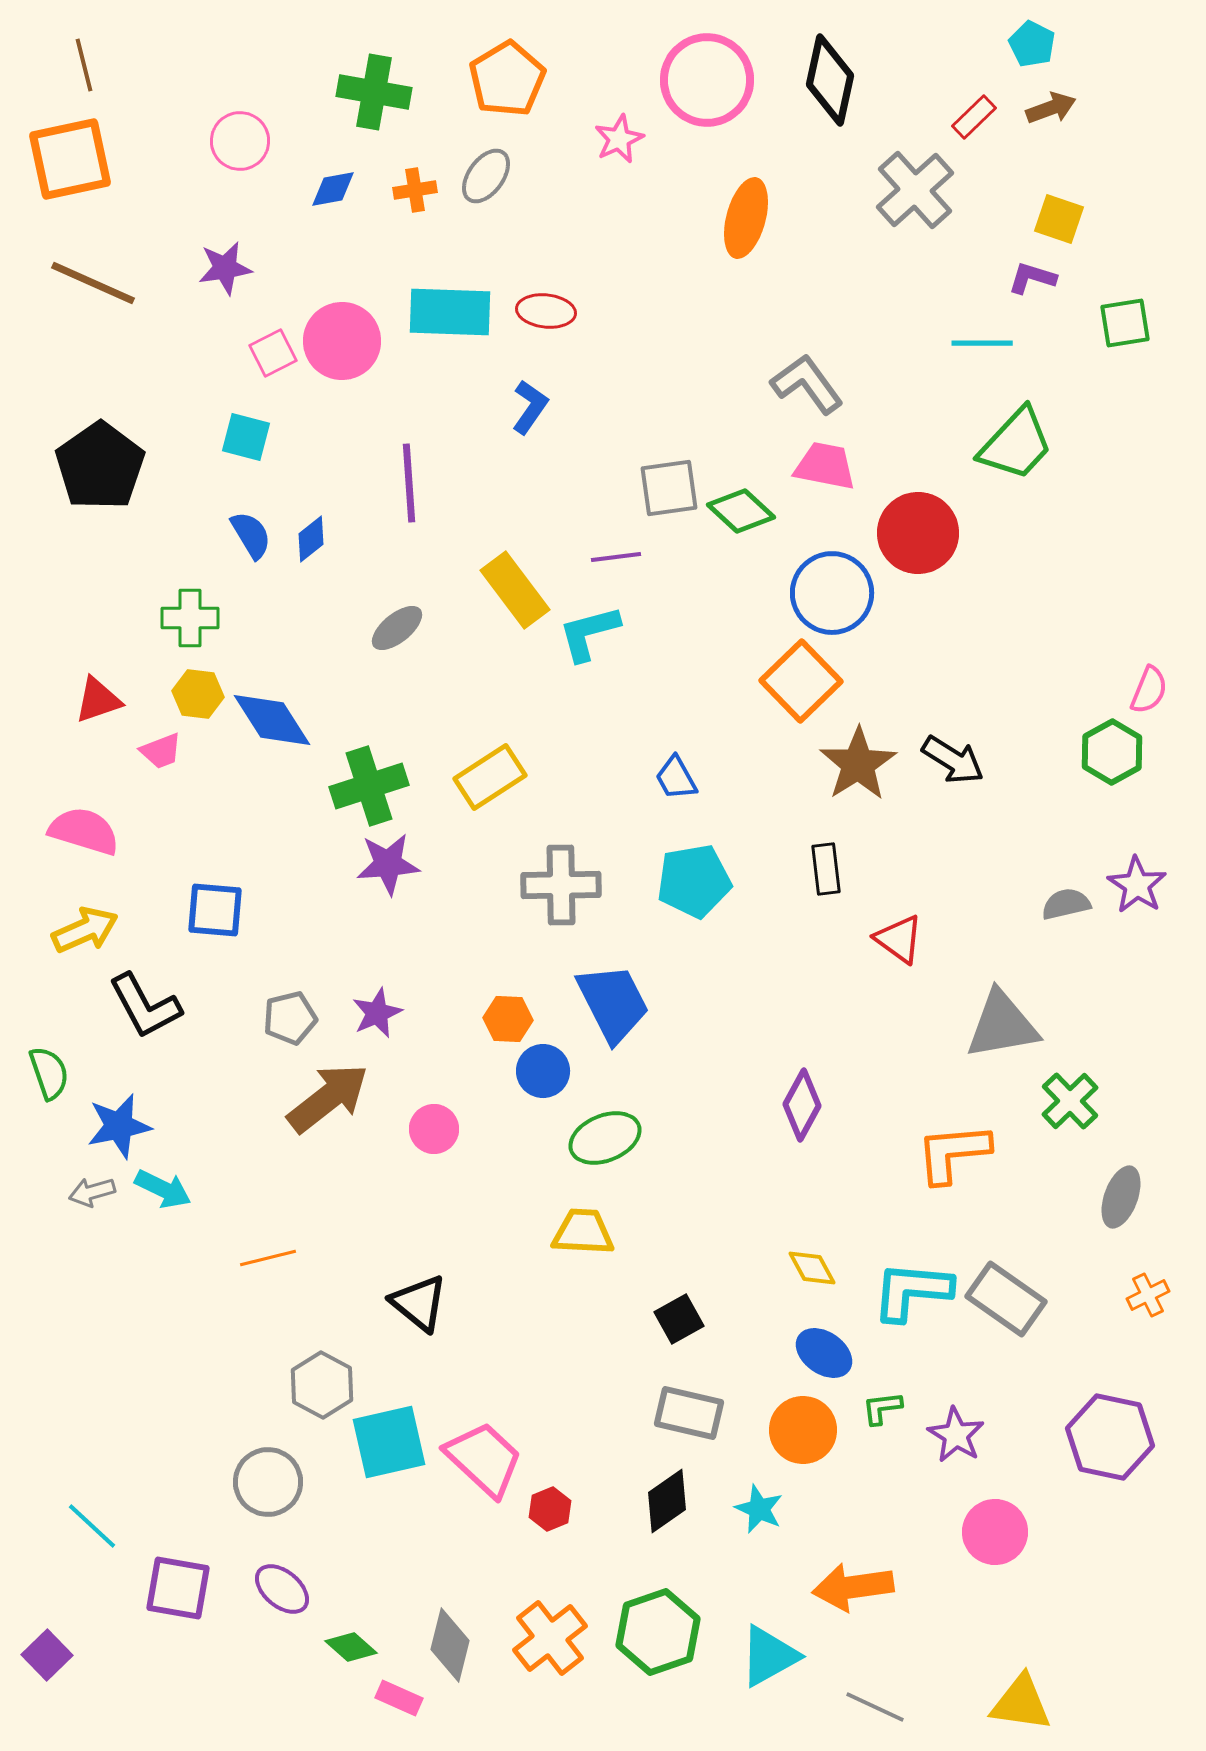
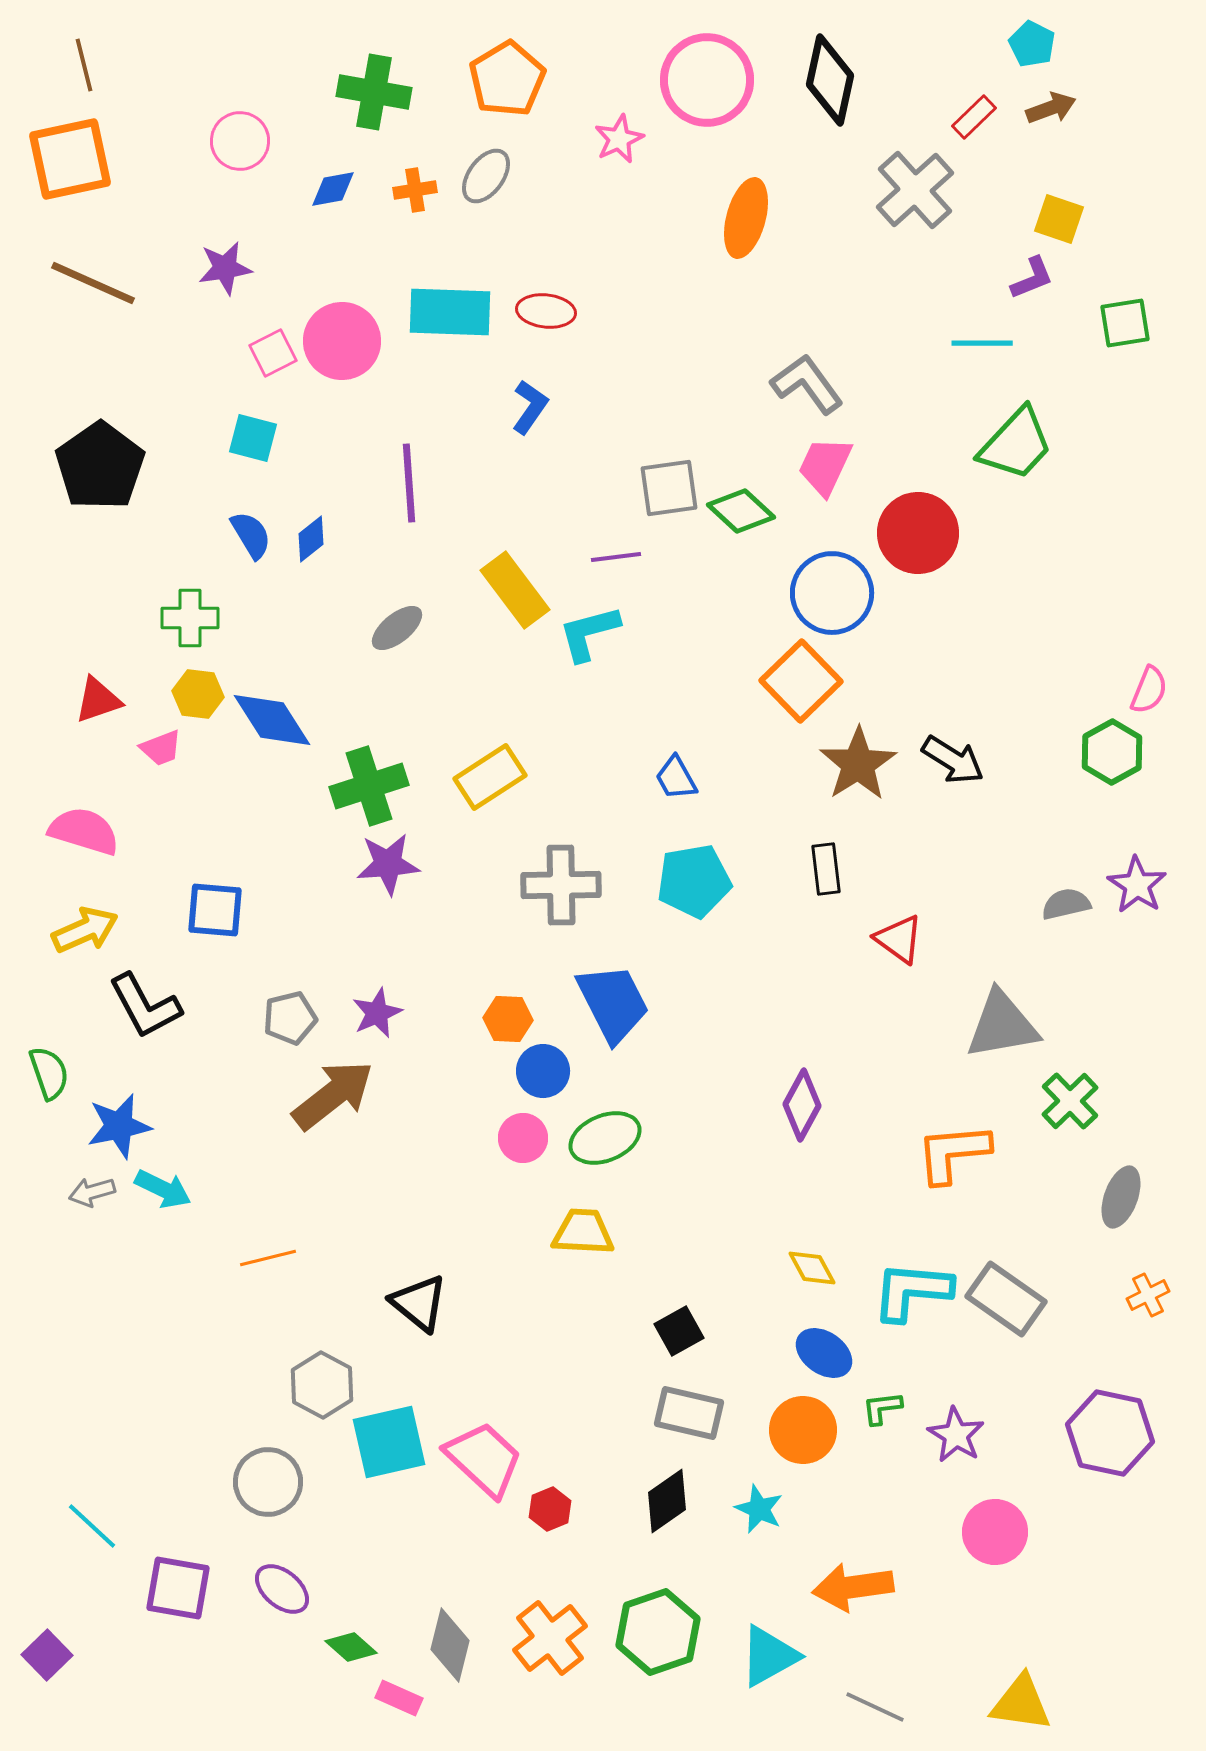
purple L-shape at (1032, 278): rotated 141 degrees clockwise
cyan square at (246, 437): moved 7 px right, 1 px down
pink trapezoid at (825, 466): rotated 76 degrees counterclockwise
pink trapezoid at (161, 751): moved 3 px up
brown arrow at (328, 1098): moved 5 px right, 3 px up
pink circle at (434, 1129): moved 89 px right, 9 px down
black square at (679, 1319): moved 12 px down
purple hexagon at (1110, 1437): moved 4 px up
